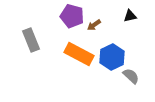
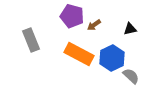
black triangle: moved 13 px down
blue hexagon: moved 1 px down
